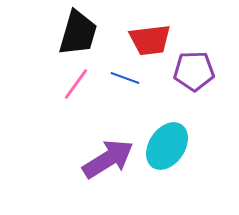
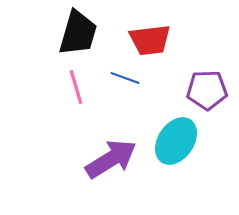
purple pentagon: moved 13 px right, 19 px down
pink line: moved 3 px down; rotated 52 degrees counterclockwise
cyan ellipse: moved 9 px right, 5 px up
purple arrow: moved 3 px right
